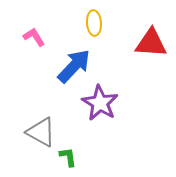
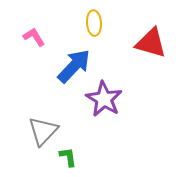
red triangle: rotated 12 degrees clockwise
purple star: moved 4 px right, 4 px up
gray triangle: moved 2 px right, 1 px up; rotated 44 degrees clockwise
